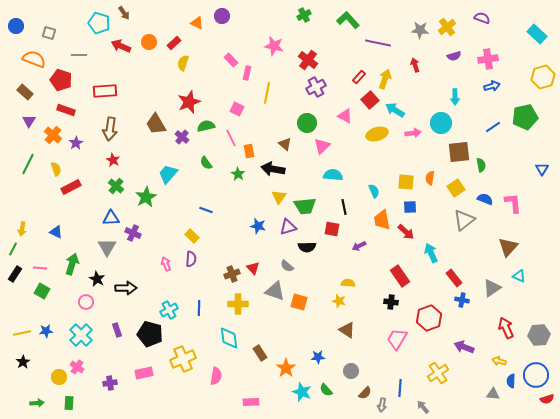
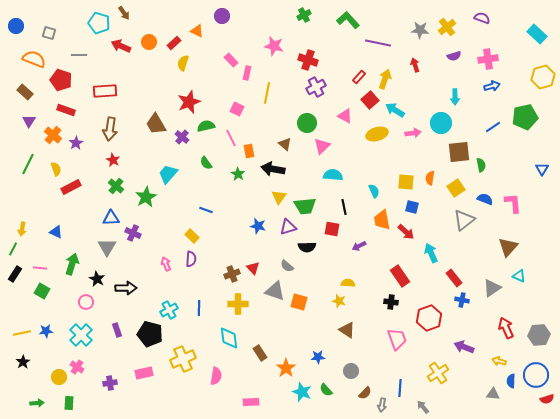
orange triangle at (197, 23): moved 8 px down
red cross at (308, 60): rotated 18 degrees counterclockwise
blue square at (410, 207): moved 2 px right; rotated 16 degrees clockwise
pink trapezoid at (397, 339): rotated 130 degrees clockwise
